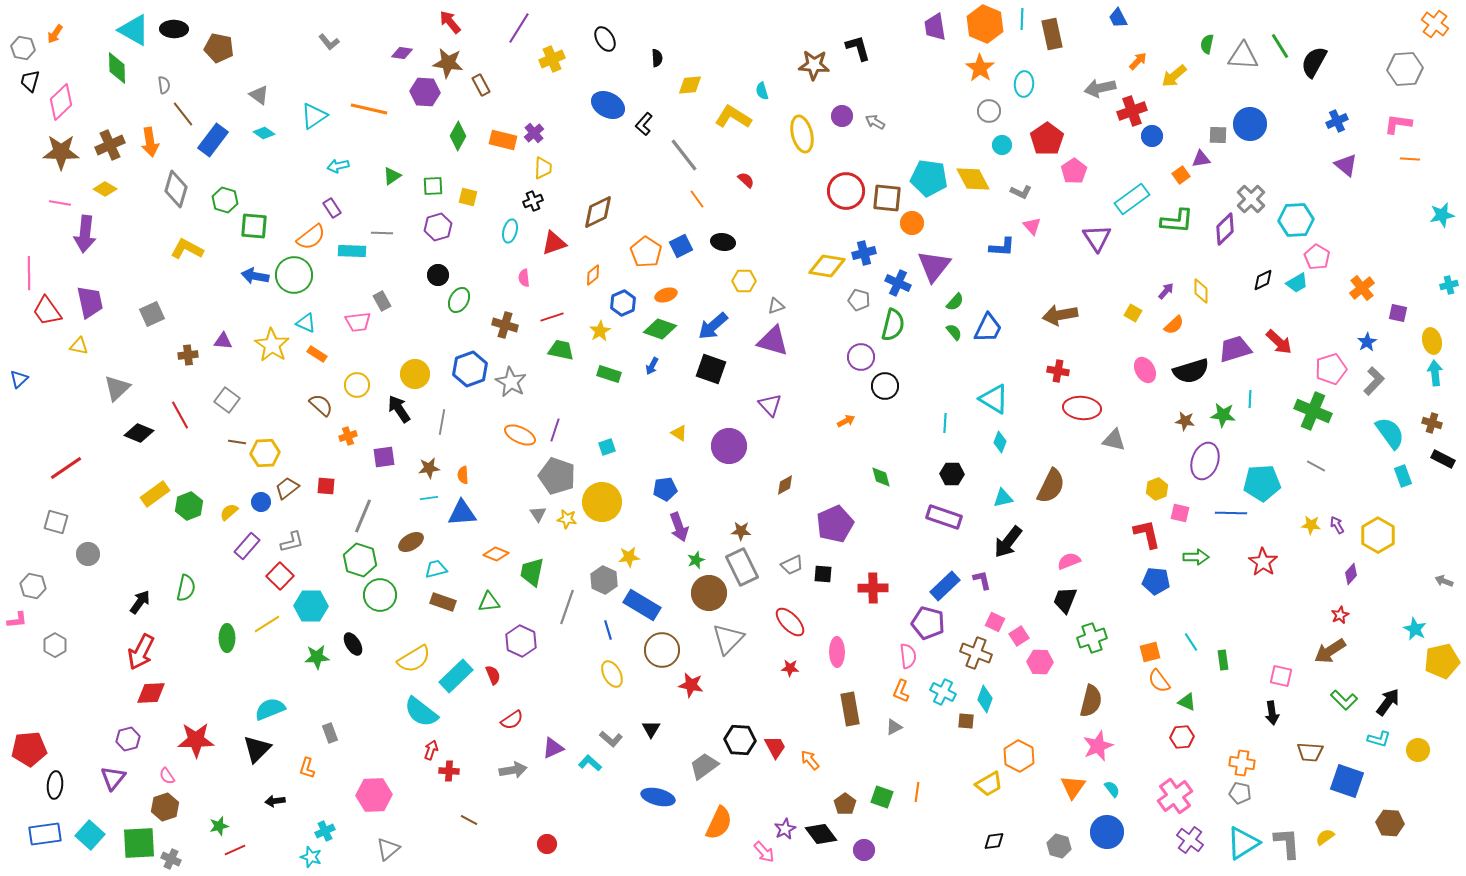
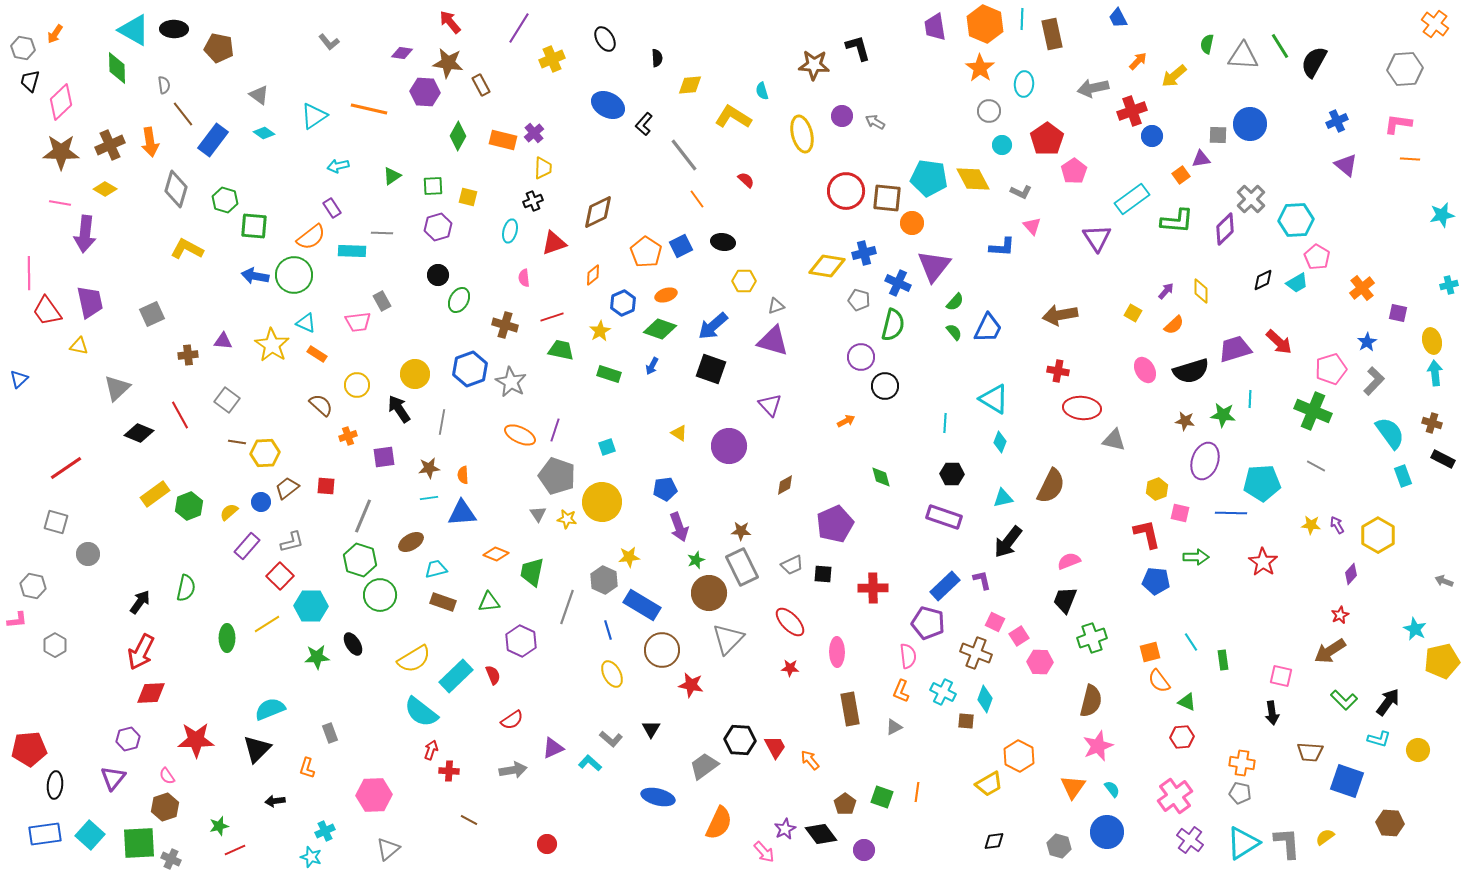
gray arrow at (1100, 88): moved 7 px left
